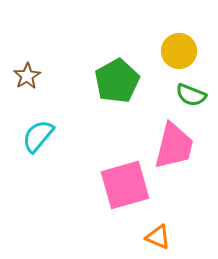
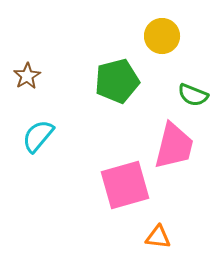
yellow circle: moved 17 px left, 15 px up
green pentagon: rotated 15 degrees clockwise
green semicircle: moved 2 px right
orange triangle: rotated 16 degrees counterclockwise
